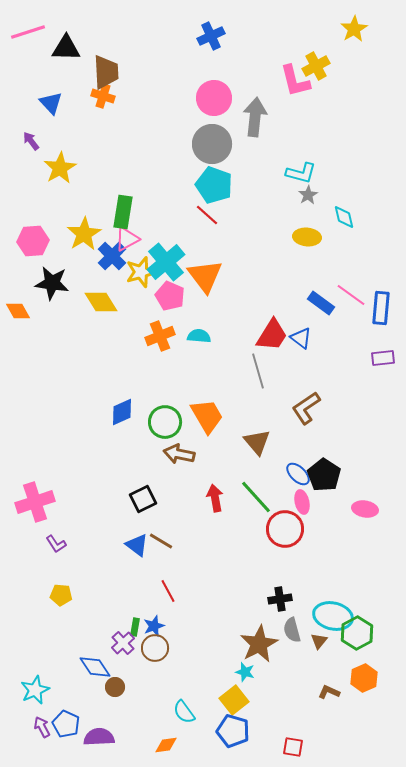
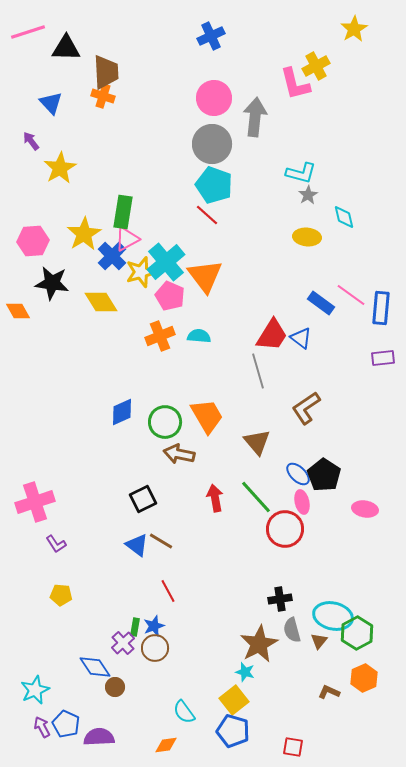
pink L-shape at (295, 81): moved 3 px down
